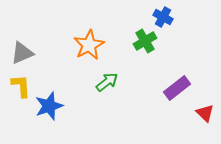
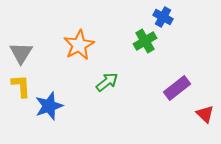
orange star: moved 10 px left
gray triangle: moved 1 px left; rotated 35 degrees counterclockwise
red triangle: moved 1 px down
